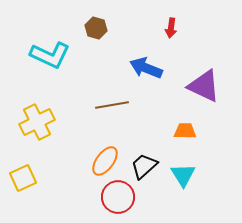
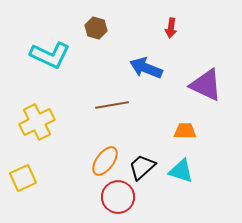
purple triangle: moved 2 px right, 1 px up
black trapezoid: moved 2 px left, 1 px down
cyan triangle: moved 2 px left, 4 px up; rotated 40 degrees counterclockwise
